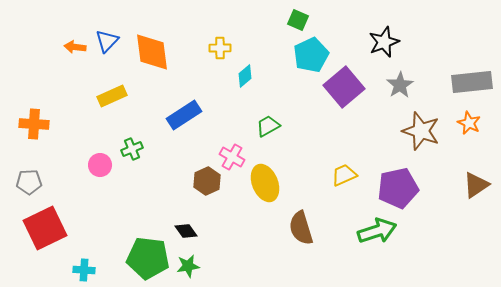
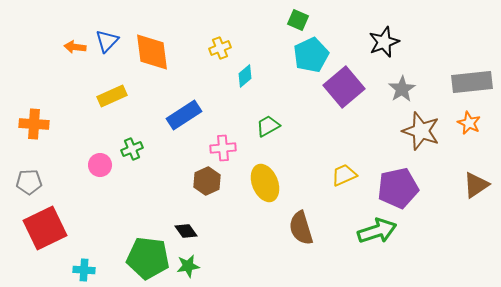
yellow cross: rotated 20 degrees counterclockwise
gray star: moved 2 px right, 4 px down
pink cross: moved 9 px left, 9 px up; rotated 35 degrees counterclockwise
